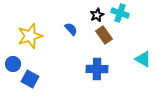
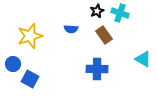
black star: moved 4 px up
blue semicircle: rotated 136 degrees clockwise
